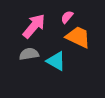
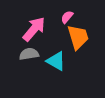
pink arrow: moved 3 px down
orange trapezoid: rotated 48 degrees clockwise
